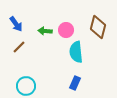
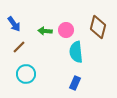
blue arrow: moved 2 px left
cyan circle: moved 12 px up
